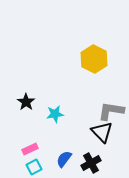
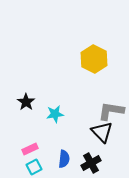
blue semicircle: rotated 150 degrees clockwise
